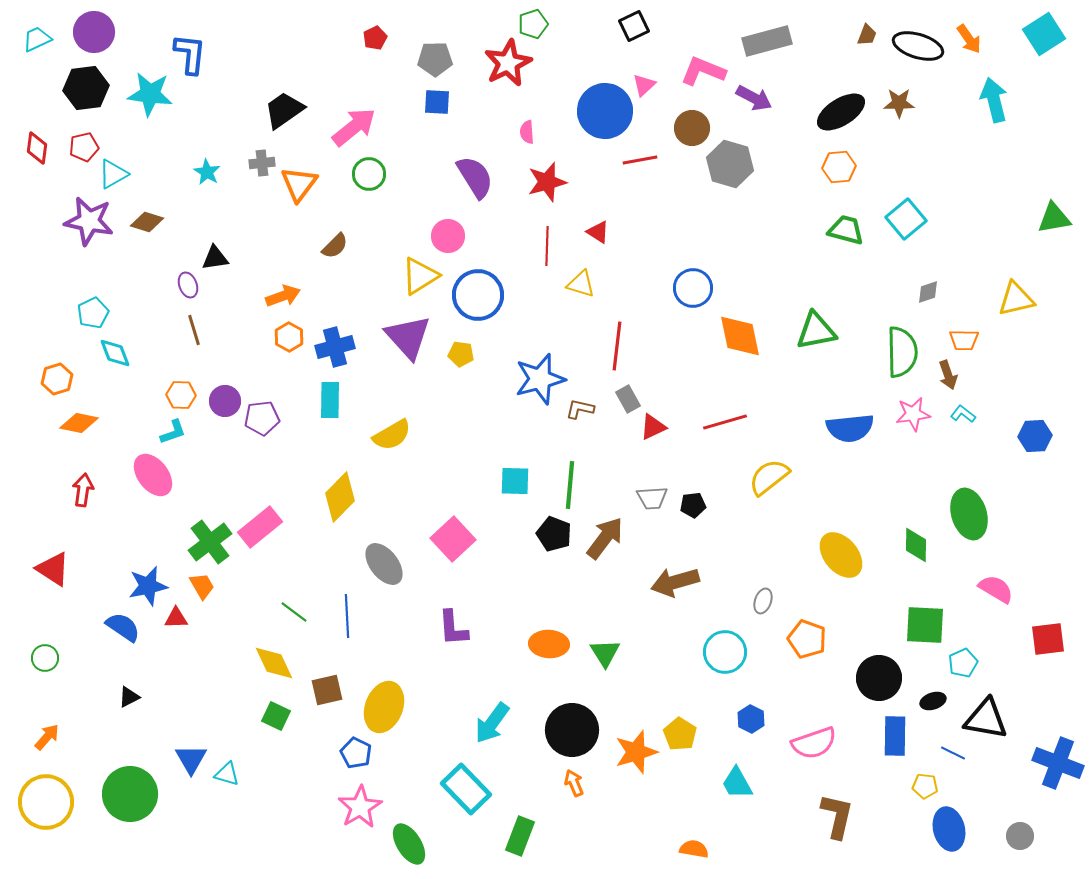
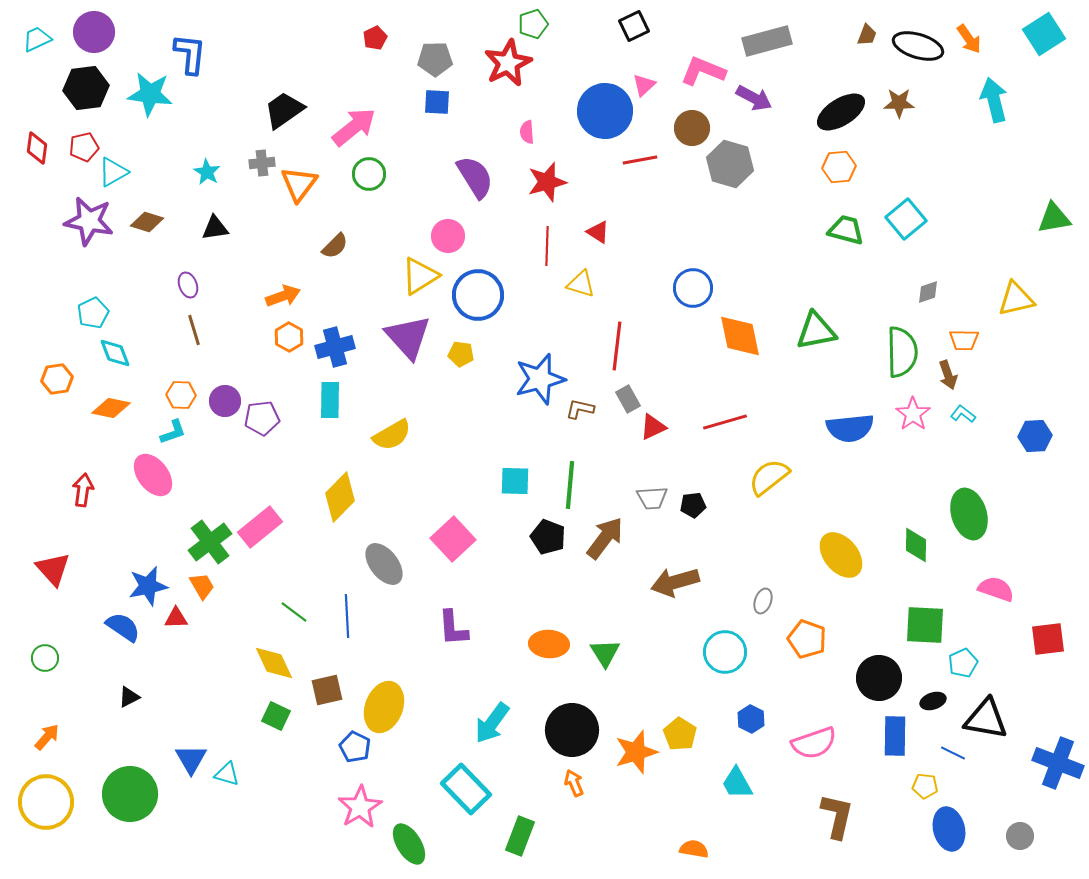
cyan triangle at (113, 174): moved 2 px up
black triangle at (215, 258): moved 30 px up
orange hexagon at (57, 379): rotated 8 degrees clockwise
pink star at (913, 414): rotated 28 degrees counterclockwise
orange diamond at (79, 423): moved 32 px right, 15 px up
black pentagon at (554, 534): moved 6 px left, 3 px down
red triangle at (53, 569): rotated 15 degrees clockwise
pink semicircle at (996, 589): rotated 12 degrees counterclockwise
blue pentagon at (356, 753): moved 1 px left, 6 px up
